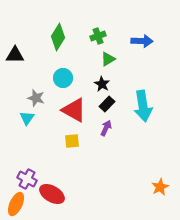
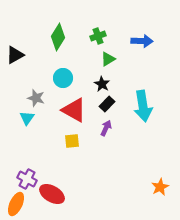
black triangle: rotated 30 degrees counterclockwise
